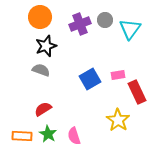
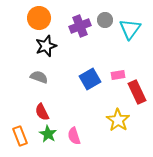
orange circle: moved 1 px left, 1 px down
purple cross: moved 2 px down
gray semicircle: moved 2 px left, 7 px down
red semicircle: moved 1 px left, 3 px down; rotated 84 degrees counterclockwise
orange rectangle: moved 2 px left; rotated 66 degrees clockwise
